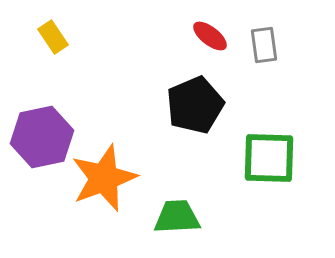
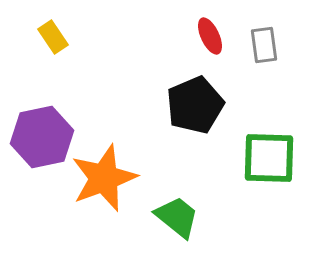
red ellipse: rotated 27 degrees clockwise
green trapezoid: rotated 42 degrees clockwise
